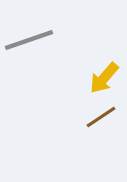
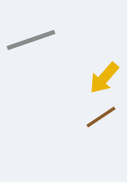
gray line: moved 2 px right
